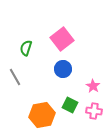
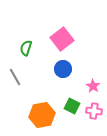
green square: moved 2 px right, 1 px down
